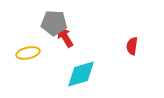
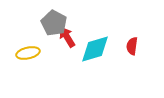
gray pentagon: rotated 25 degrees clockwise
red arrow: moved 2 px right
cyan diamond: moved 14 px right, 25 px up
